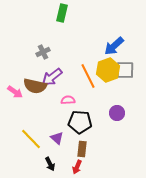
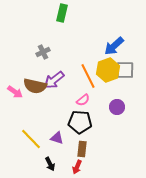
purple arrow: moved 2 px right, 3 px down
pink semicircle: moved 15 px right; rotated 144 degrees clockwise
purple circle: moved 6 px up
purple triangle: rotated 24 degrees counterclockwise
